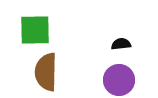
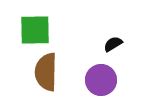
black semicircle: moved 8 px left; rotated 24 degrees counterclockwise
purple circle: moved 18 px left
